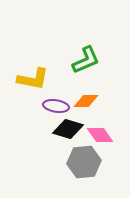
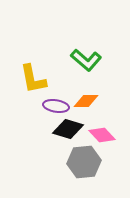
green L-shape: rotated 64 degrees clockwise
yellow L-shape: rotated 68 degrees clockwise
pink diamond: moved 2 px right; rotated 8 degrees counterclockwise
